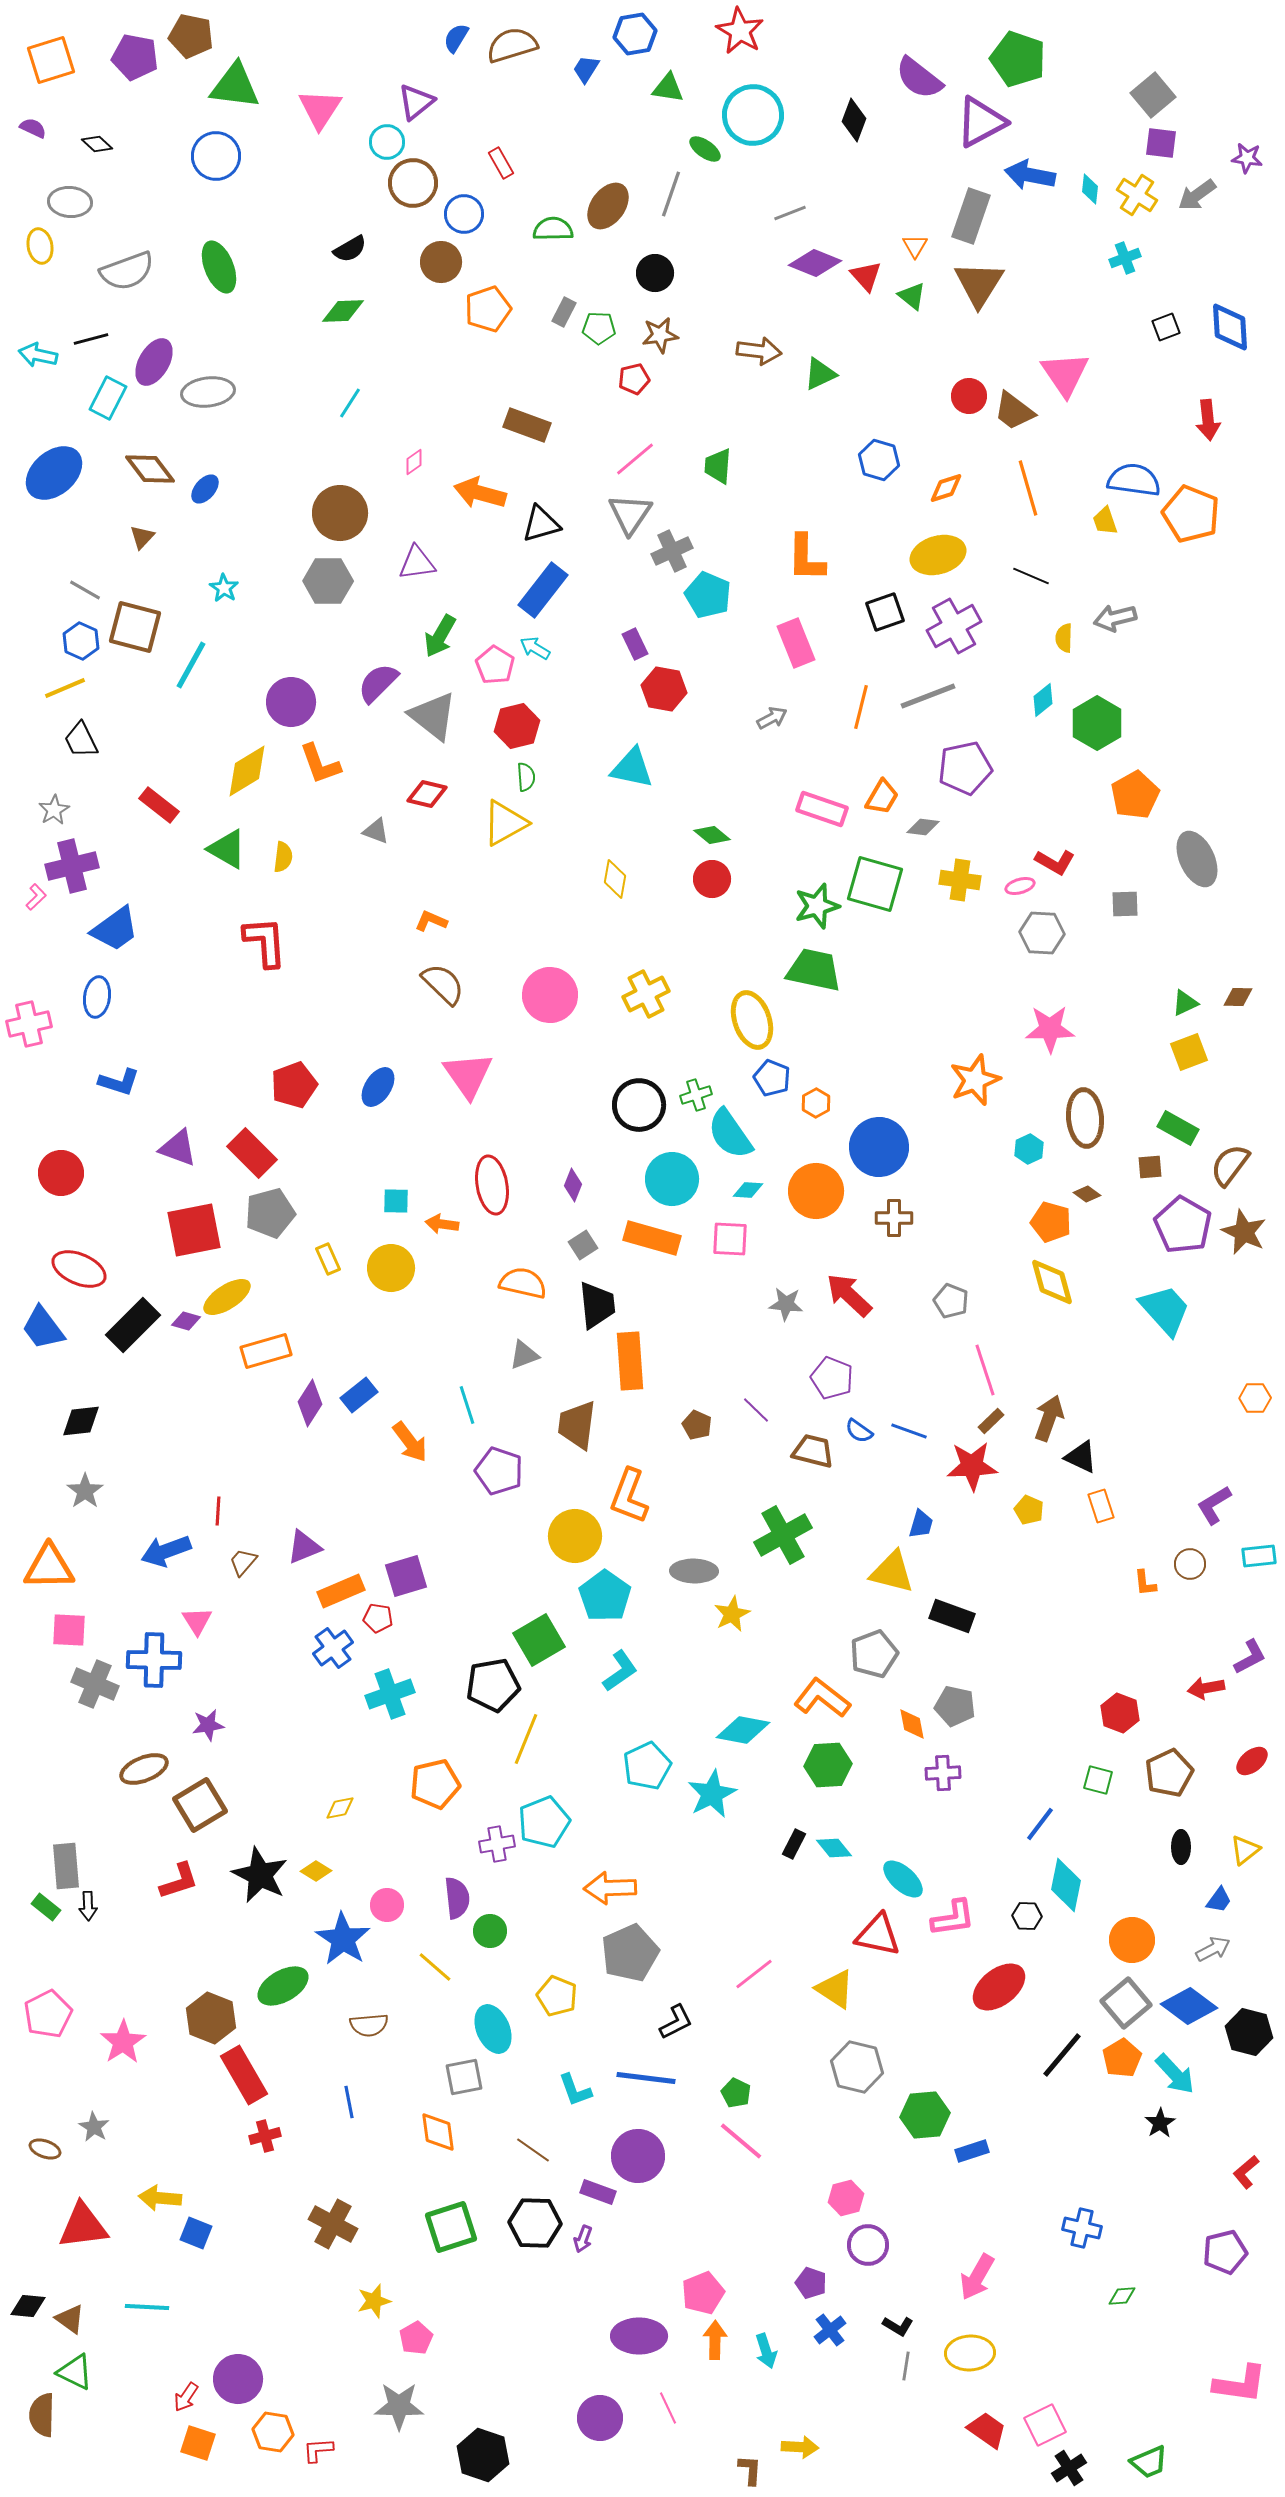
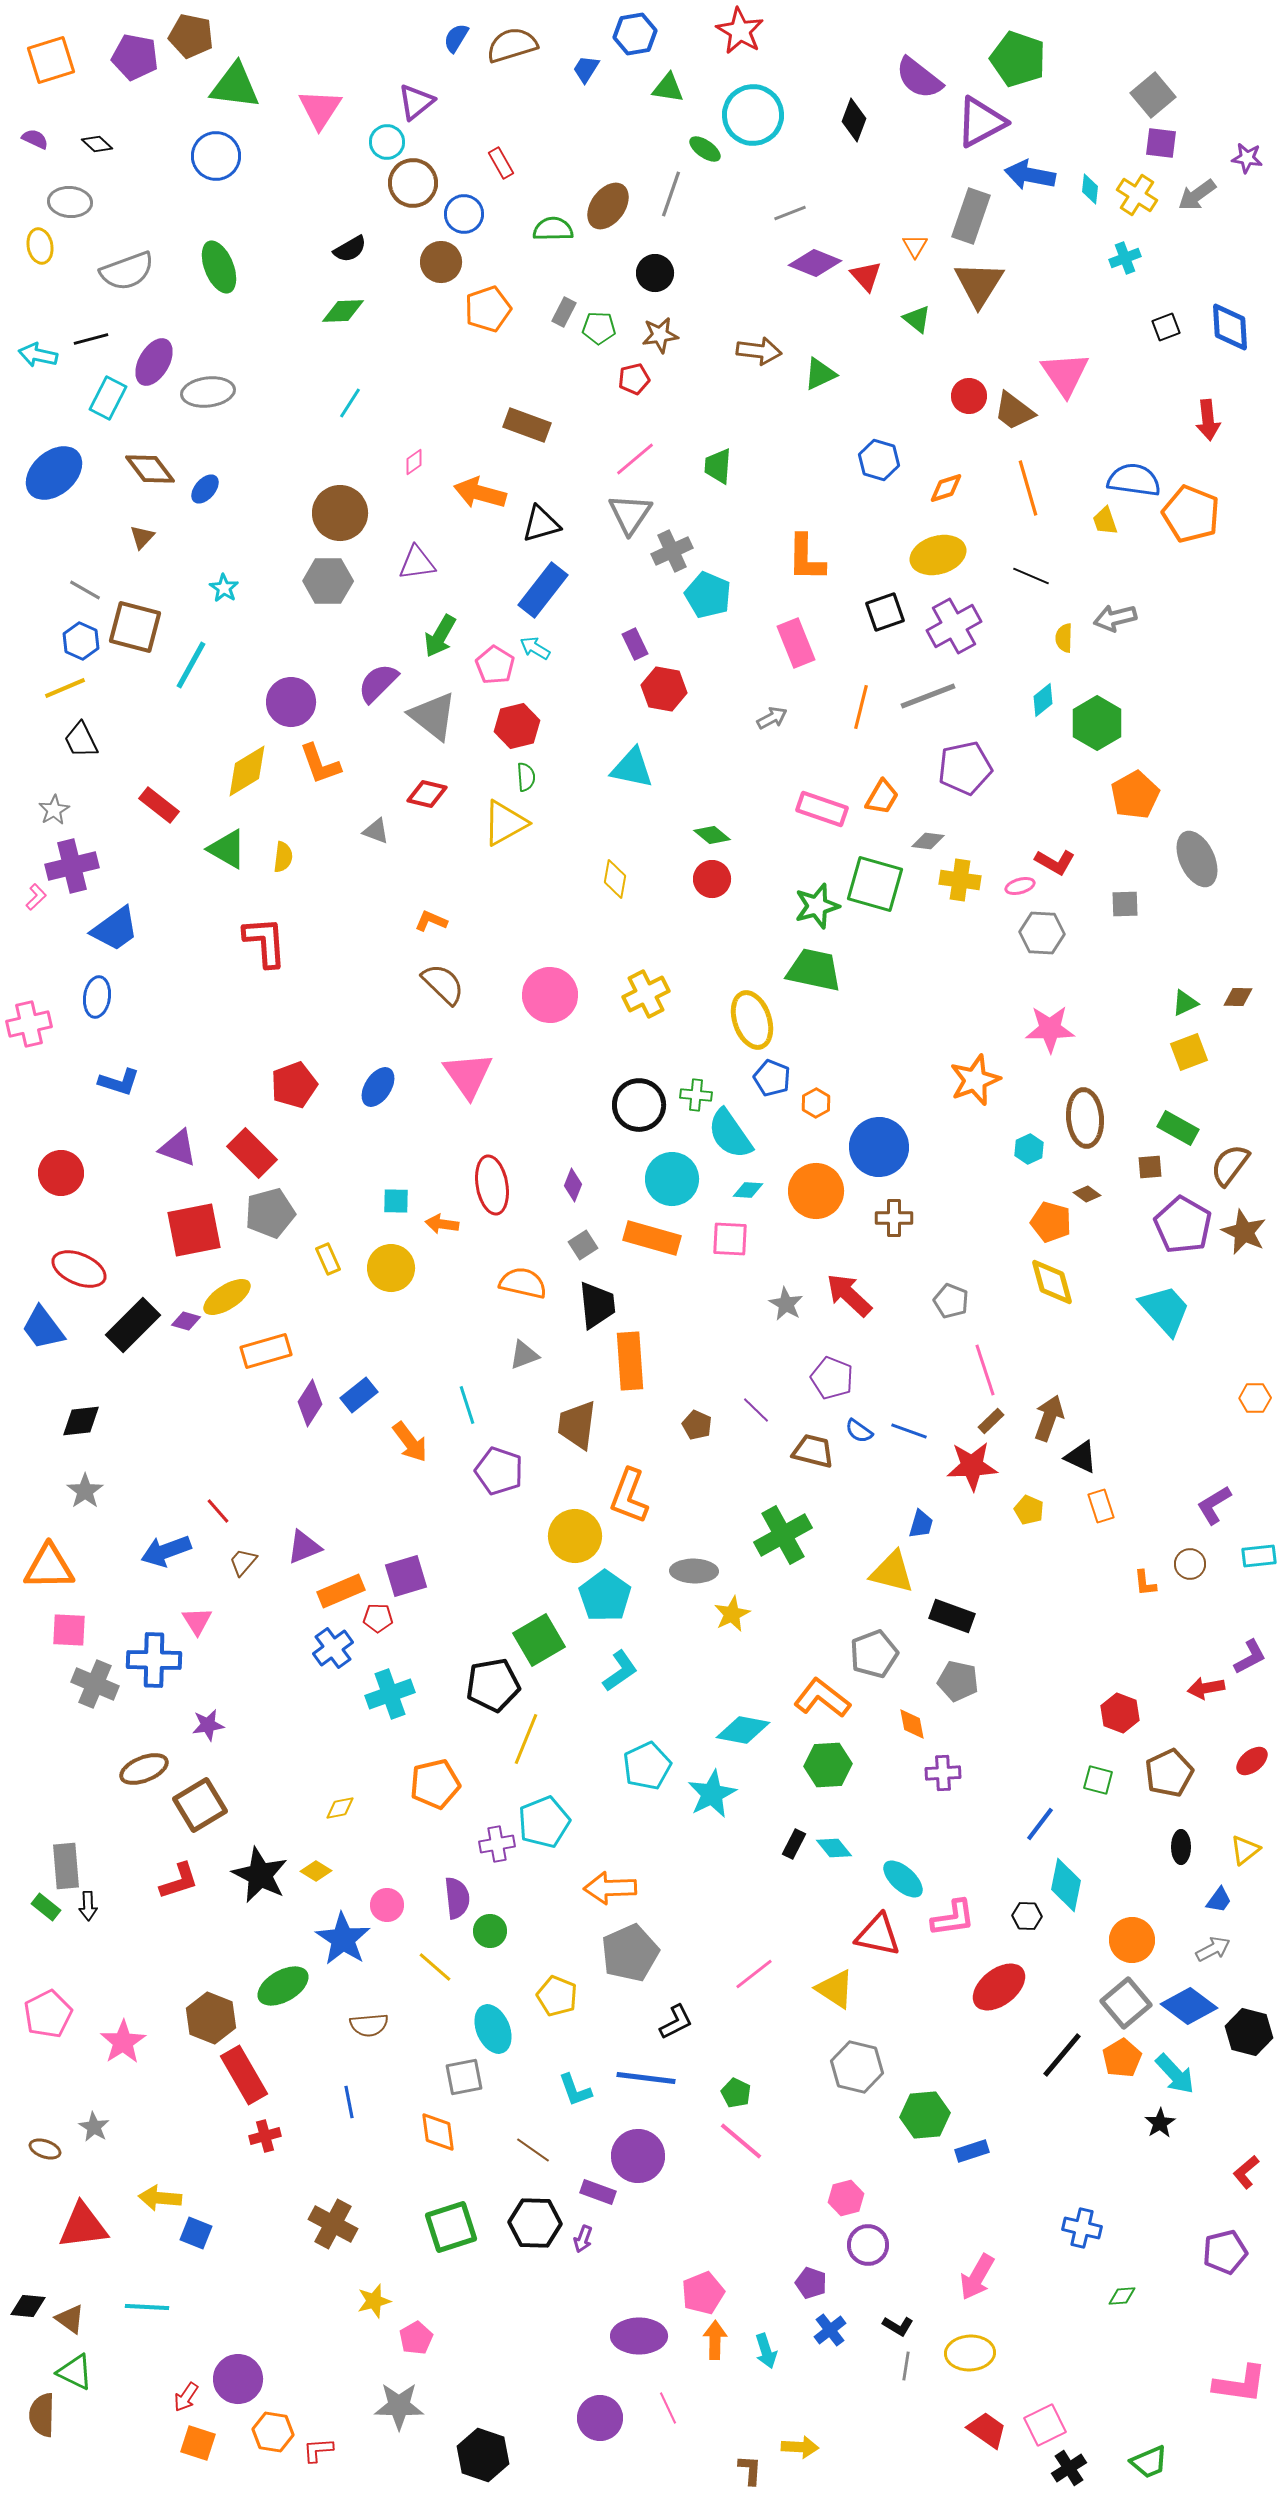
purple semicircle at (33, 128): moved 2 px right, 11 px down
green triangle at (912, 296): moved 5 px right, 23 px down
gray diamond at (923, 827): moved 5 px right, 14 px down
green cross at (696, 1095): rotated 24 degrees clockwise
gray star at (786, 1304): rotated 24 degrees clockwise
red line at (218, 1511): rotated 44 degrees counterclockwise
red pentagon at (378, 1618): rotated 8 degrees counterclockwise
gray pentagon at (955, 1706): moved 3 px right, 25 px up
